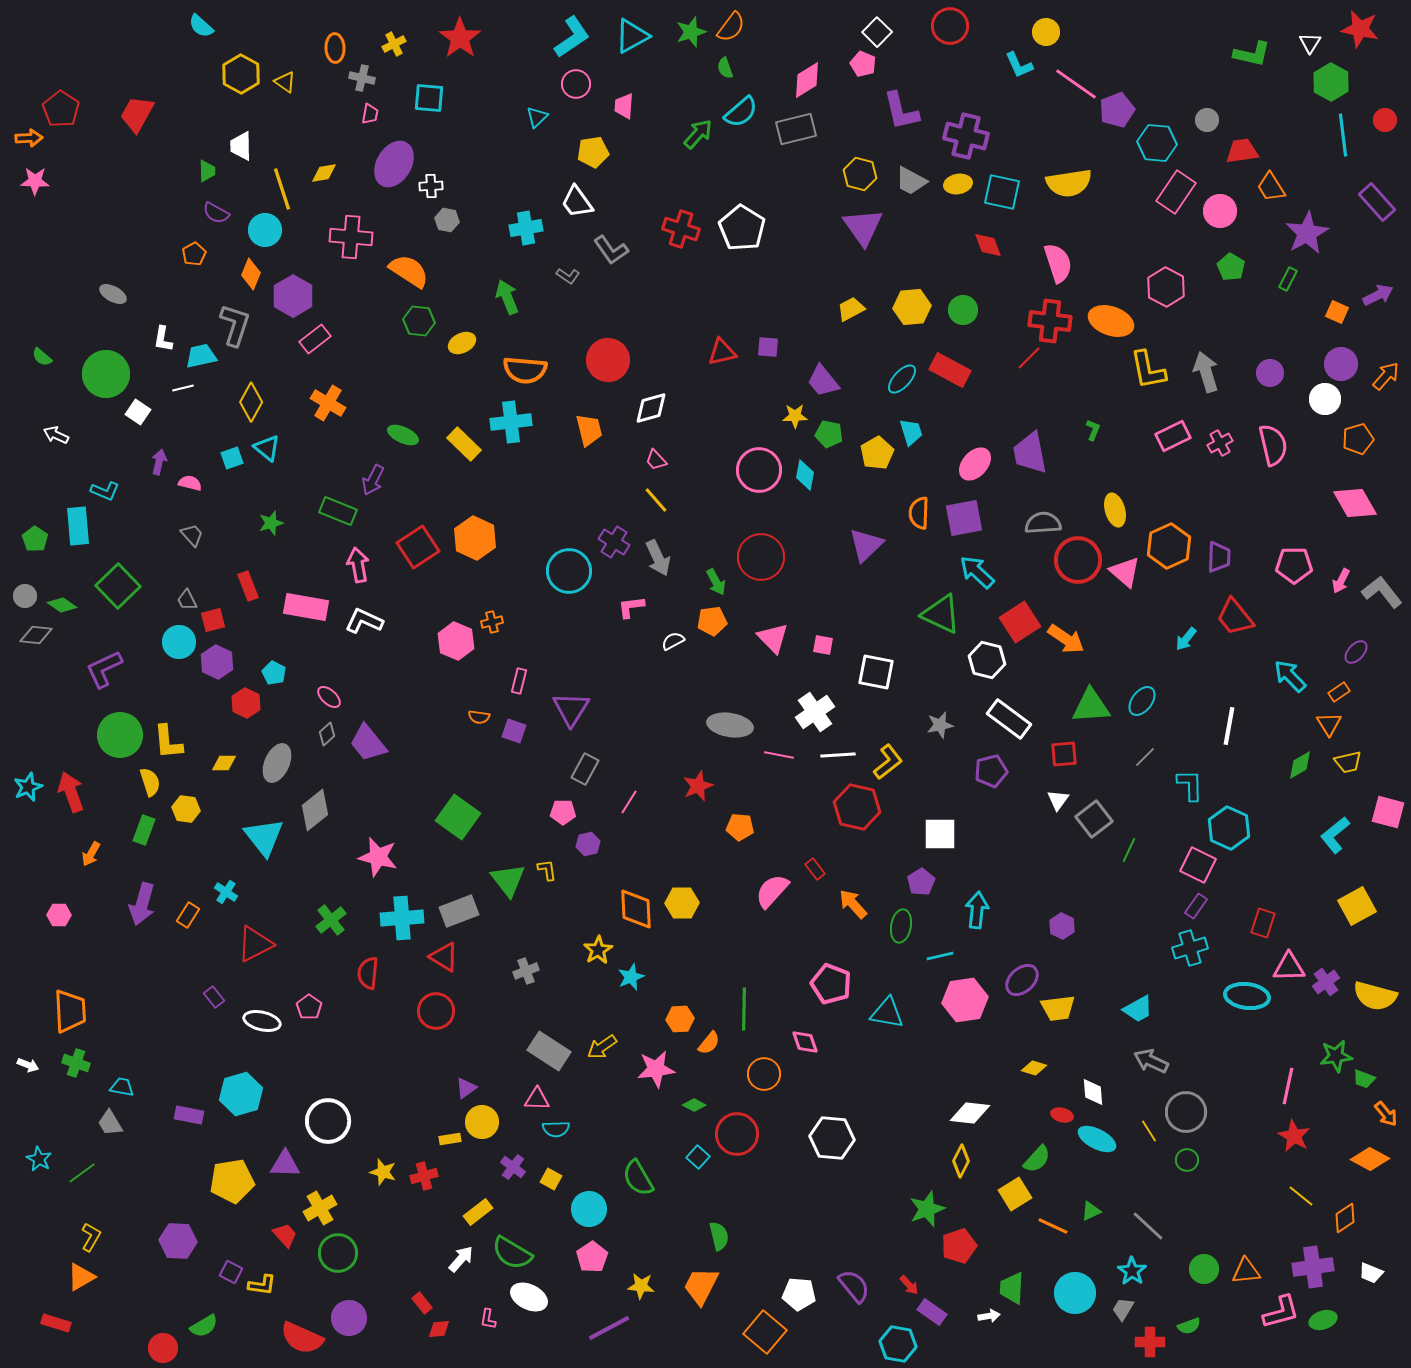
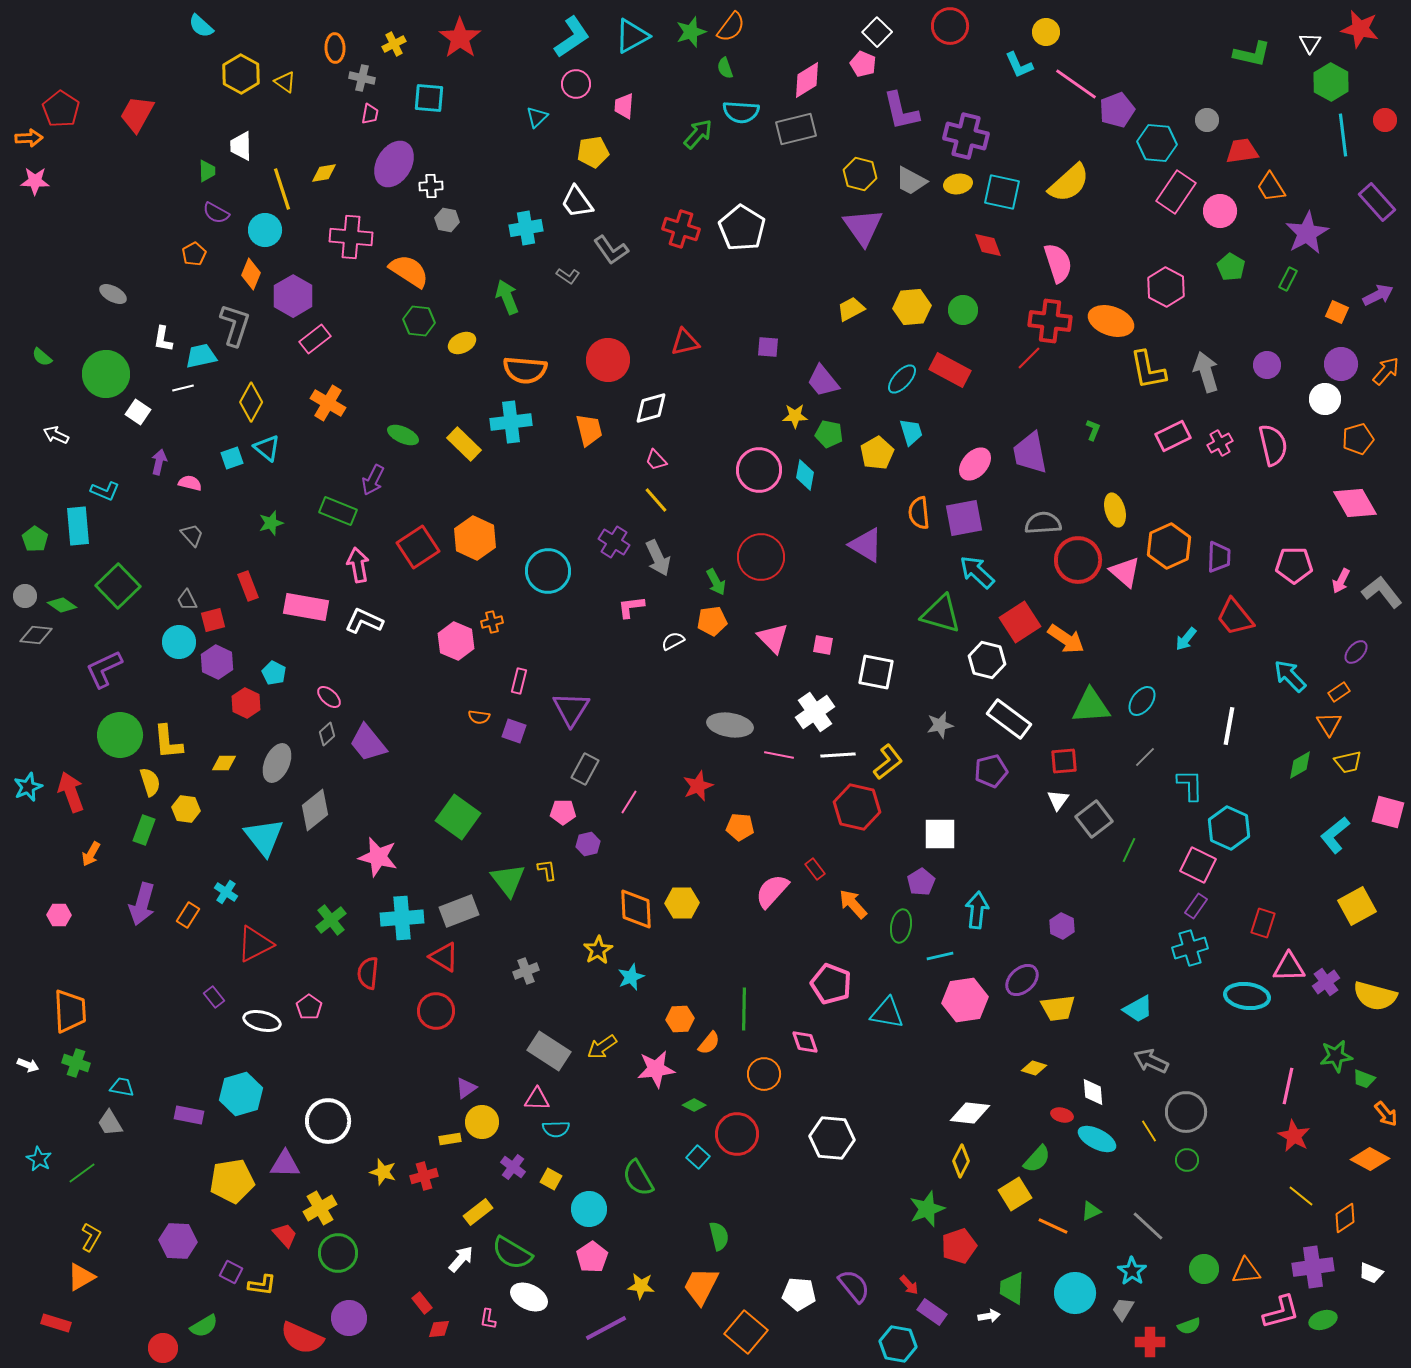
cyan semicircle at (741, 112): rotated 45 degrees clockwise
yellow semicircle at (1069, 183): rotated 33 degrees counterclockwise
red triangle at (722, 352): moved 37 px left, 10 px up
purple circle at (1270, 373): moved 3 px left, 8 px up
orange arrow at (1386, 376): moved 5 px up
orange semicircle at (919, 513): rotated 8 degrees counterclockwise
purple triangle at (866, 545): rotated 45 degrees counterclockwise
cyan circle at (569, 571): moved 21 px left
green triangle at (941, 614): rotated 9 degrees counterclockwise
red square at (1064, 754): moved 7 px down
purple line at (609, 1328): moved 3 px left
orange square at (765, 1332): moved 19 px left
